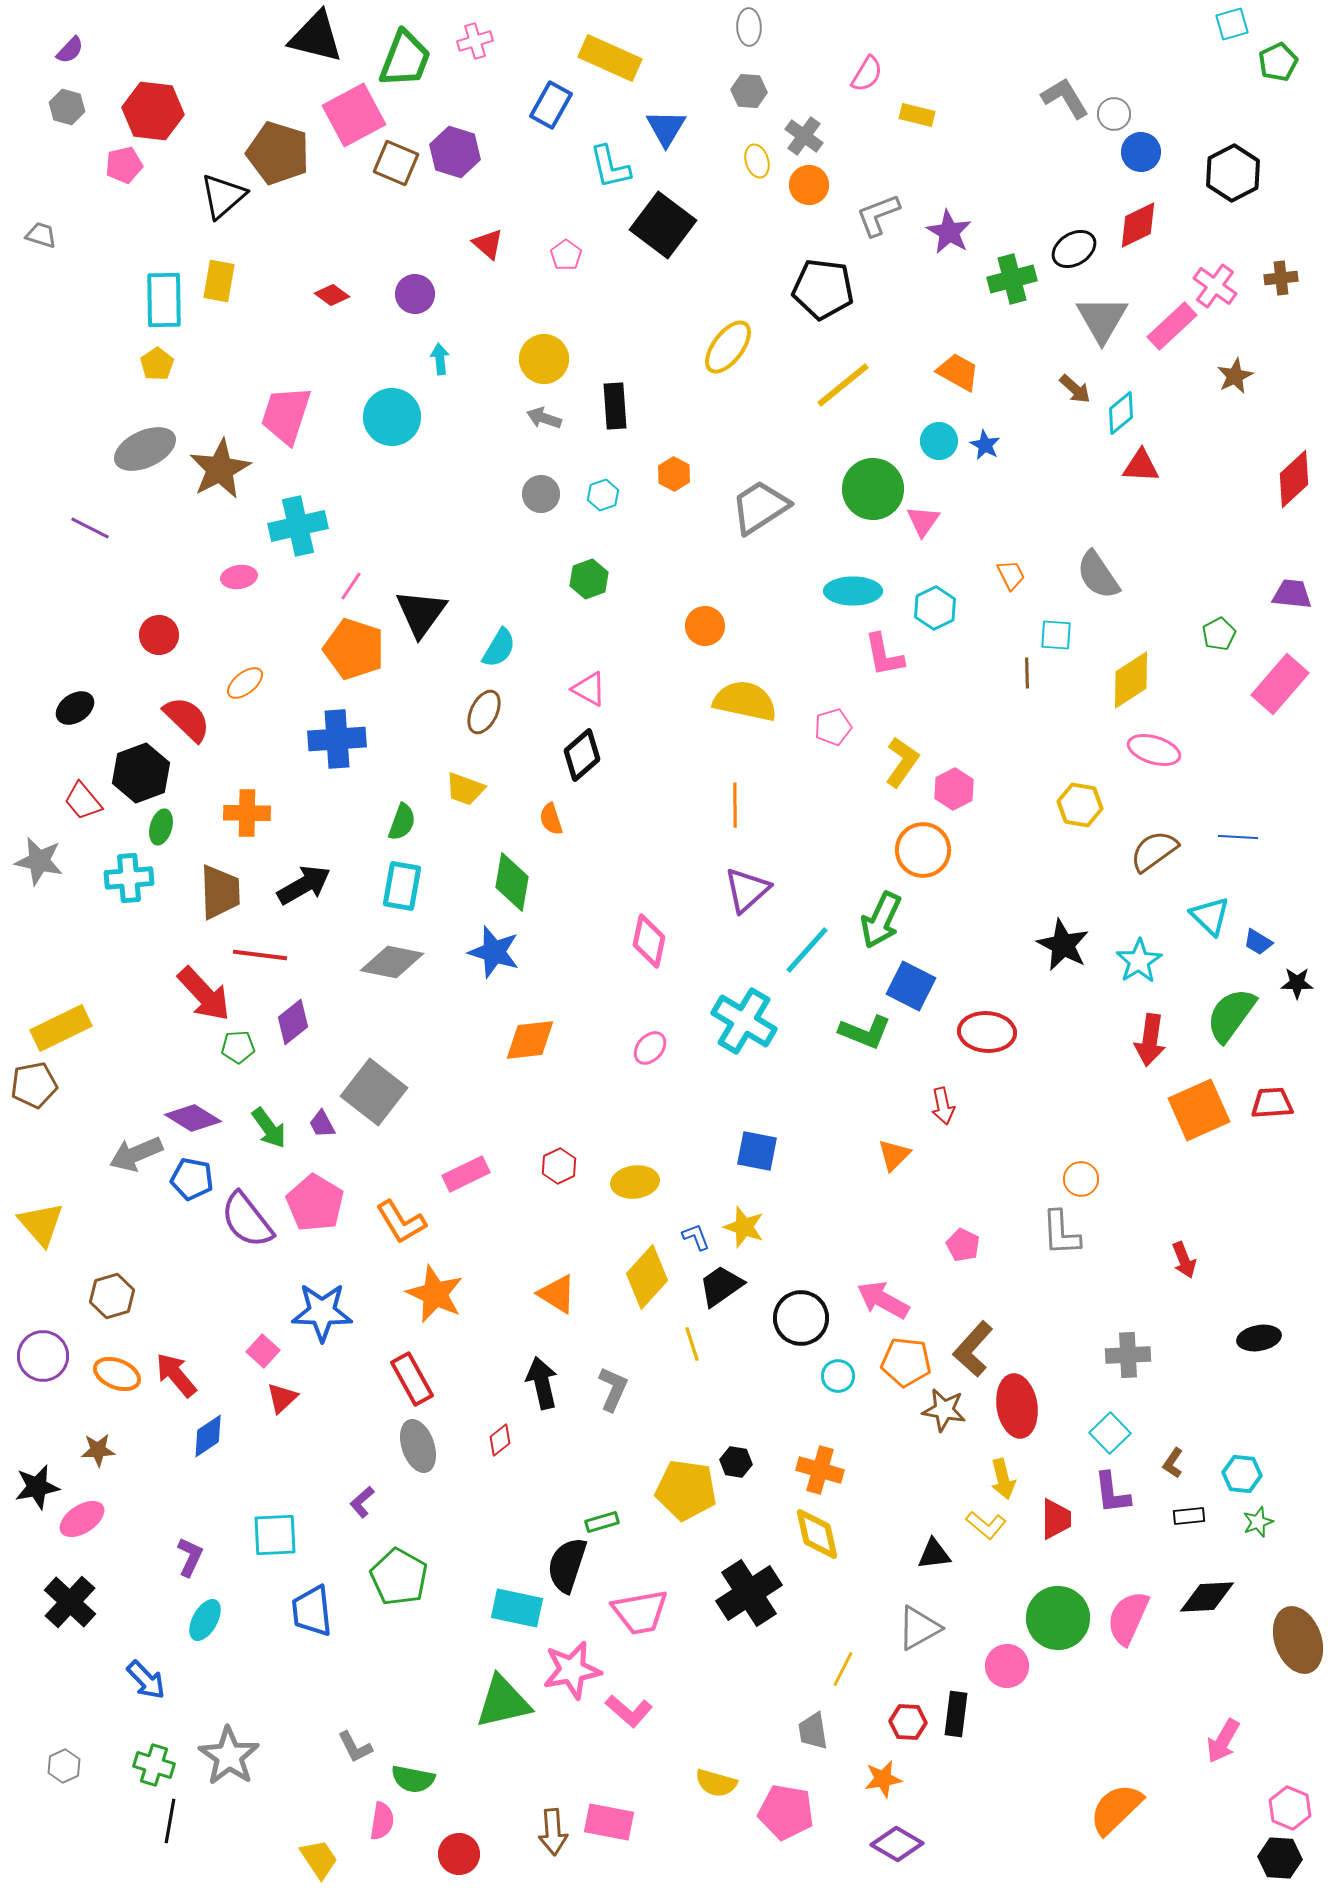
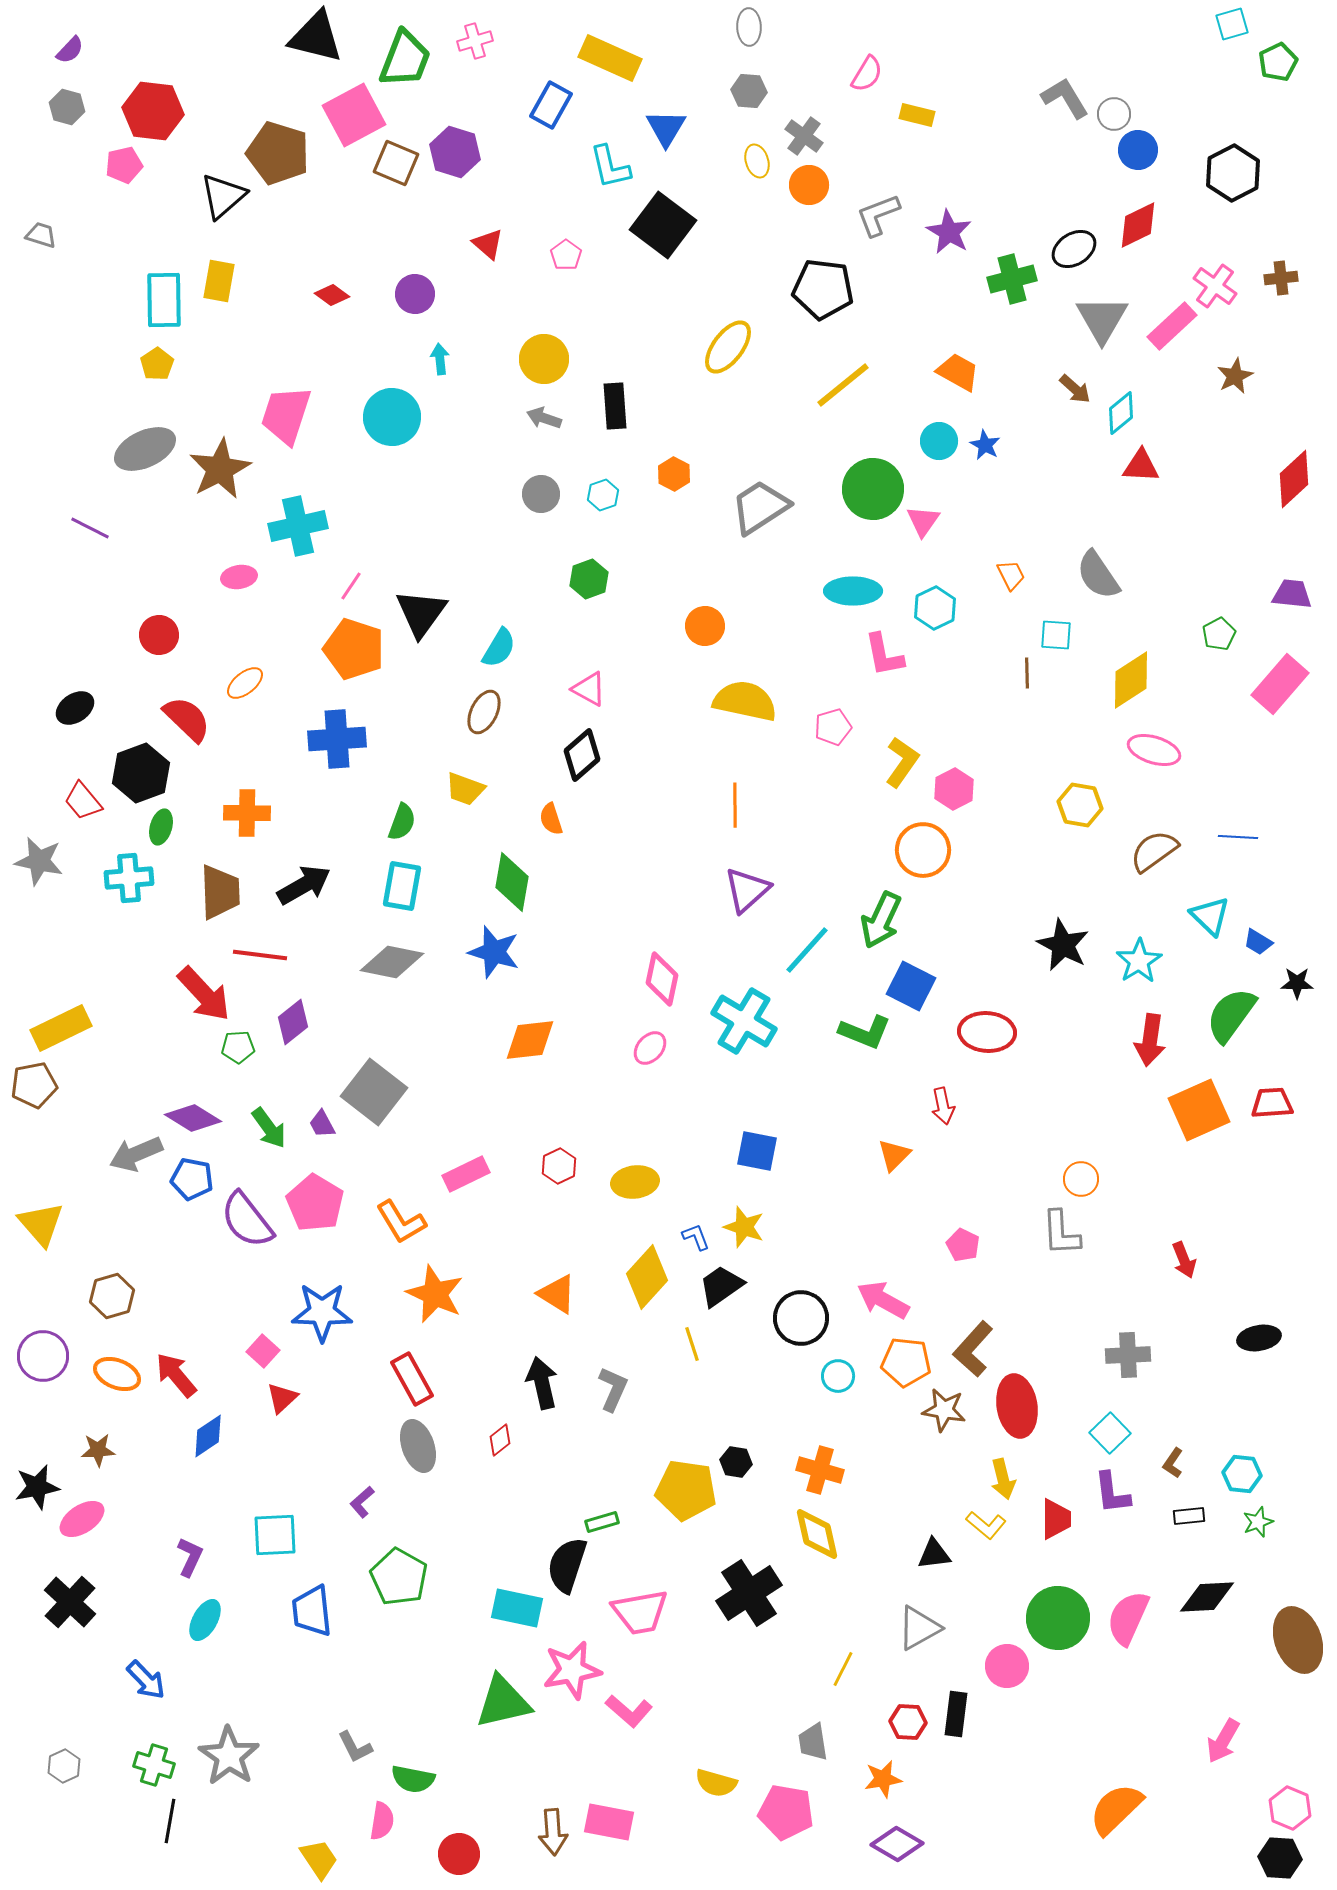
blue circle at (1141, 152): moved 3 px left, 2 px up
pink diamond at (649, 941): moved 13 px right, 38 px down
gray trapezoid at (813, 1731): moved 11 px down
